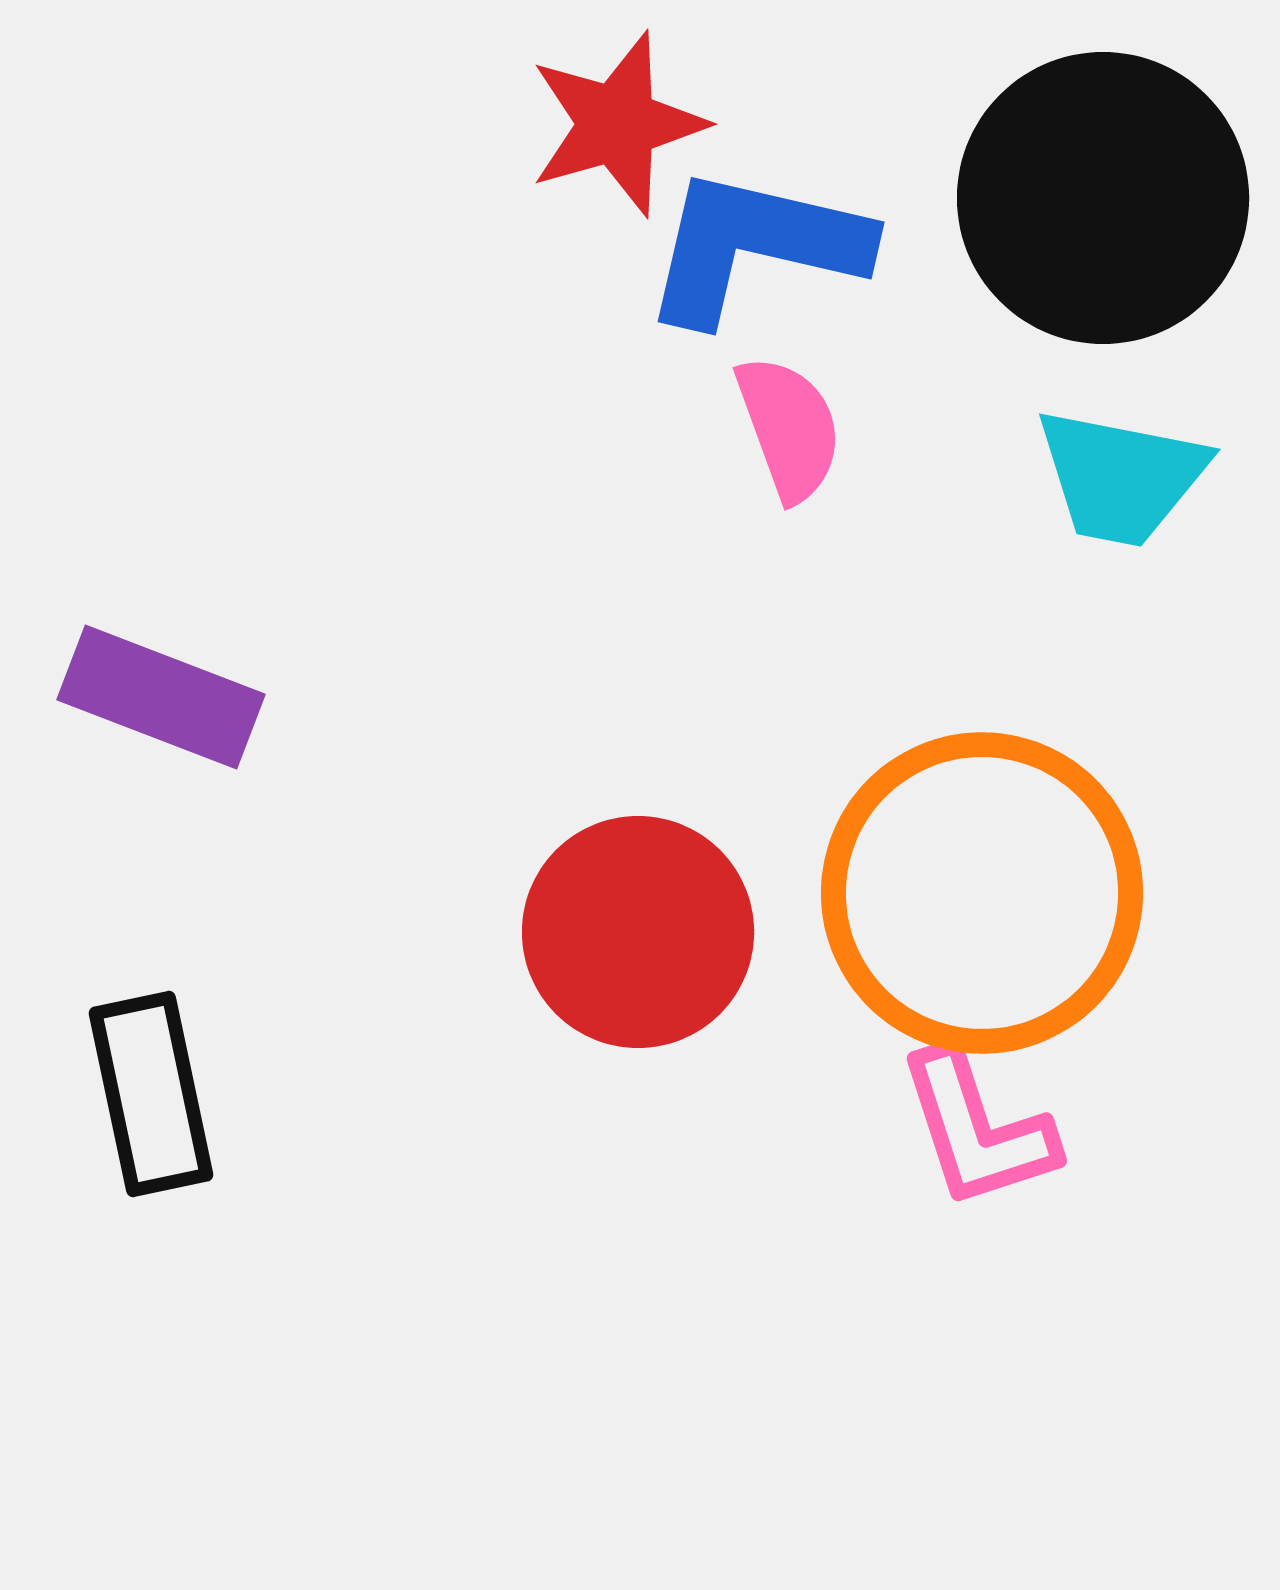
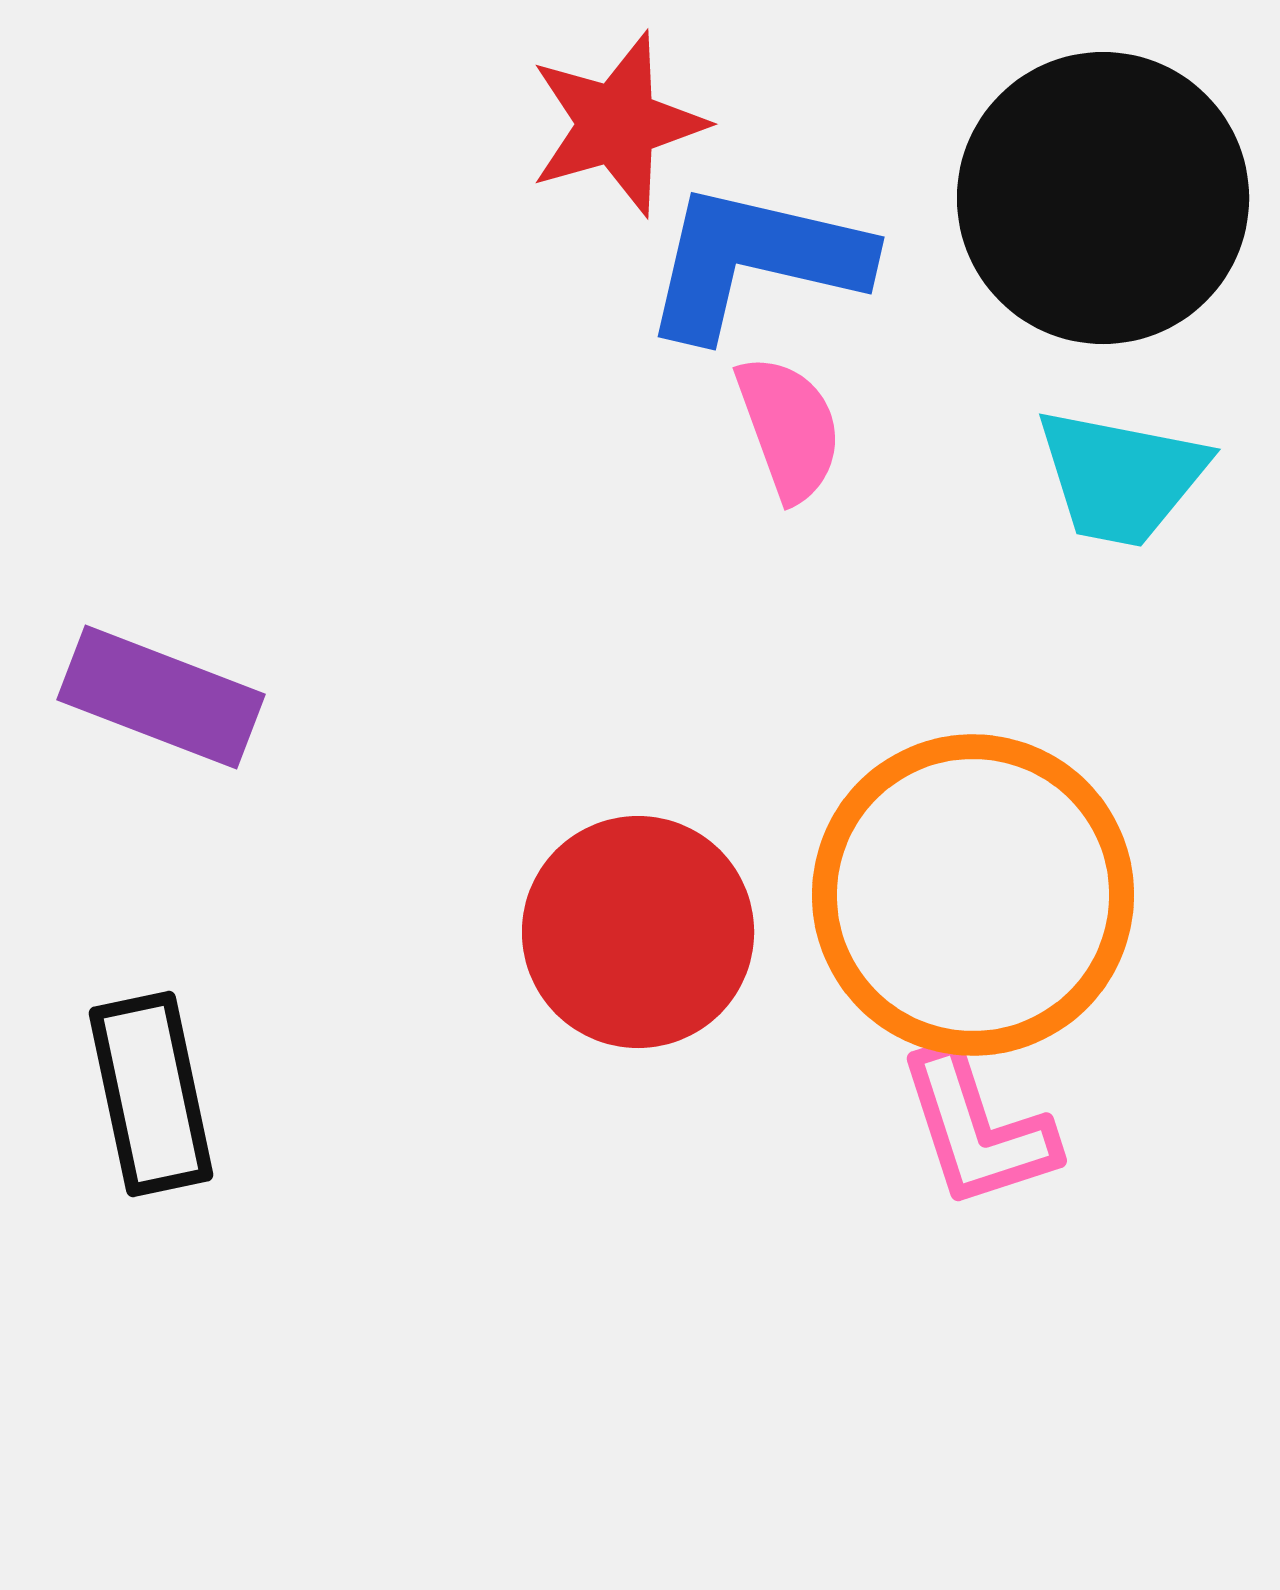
blue L-shape: moved 15 px down
orange circle: moved 9 px left, 2 px down
